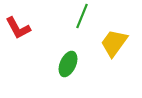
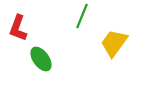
red L-shape: rotated 48 degrees clockwise
green ellipse: moved 27 px left, 5 px up; rotated 60 degrees counterclockwise
